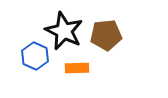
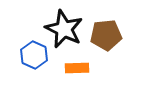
black star: moved 2 px up
blue hexagon: moved 1 px left, 1 px up
